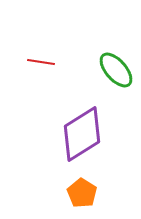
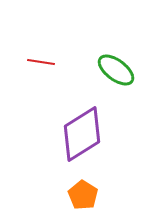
green ellipse: rotated 12 degrees counterclockwise
orange pentagon: moved 1 px right, 2 px down
